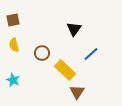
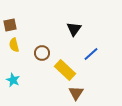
brown square: moved 3 px left, 5 px down
brown triangle: moved 1 px left, 1 px down
